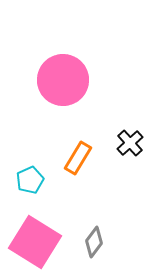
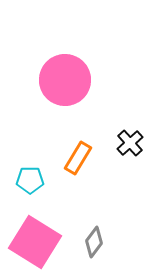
pink circle: moved 2 px right
cyan pentagon: rotated 24 degrees clockwise
